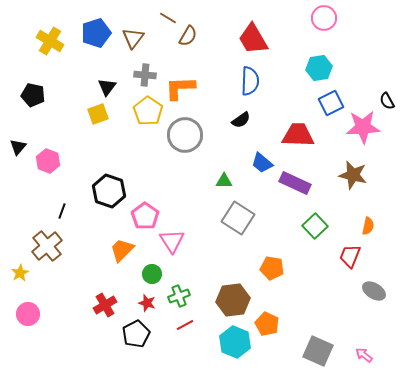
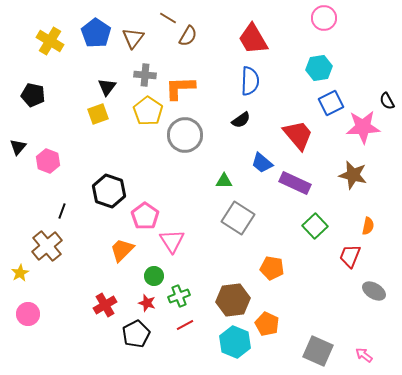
blue pentagon at (96, 33): rotated 20 degrees counterclockwise
red trapezoid at (298, 135): rotated 48 degrees clockwise
green circle at (152, 274): moved 2 px right, 2 px down
